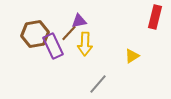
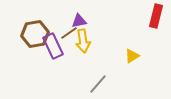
red rectangle: moved 1 px right, 1 px up
brown line: rotated 12 degrees clockwise
yellow arrow: moved 2 px left, 3 px up; rotated 10 degrees counterclockwise
